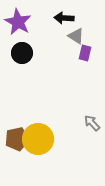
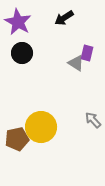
black arrow: rotated 36 degrees counterclockwise
gray triangle: moved 27 px down
purple rectangle: moved 2 px right
gray arrow: moved 1 px right, 3 px up
yellow circle: moved 3 px right, 12 px up
